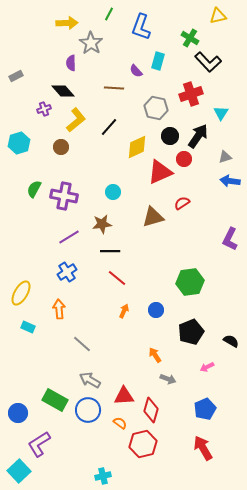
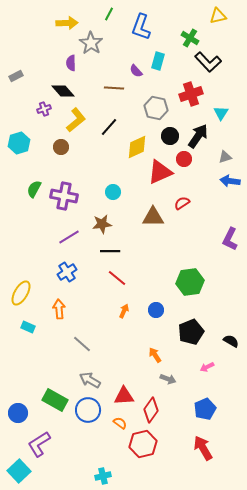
brown triangle at (153, 217): rotated 15 degrees clockwise
red diamond at (151, 410): rotated 20 degrees clockwise
